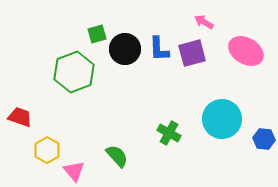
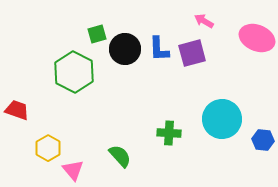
pink arrow: moved 1 px up
pink ellipse: moved 11 px right, 13 px up; rotated 8 degrees counterclockwise
green hexagon: rotated 12 degrees counterclockwise
red trapezoid: moved 3 px left, 7 px up
green cross: rotated 25 degrees counterclockwise
blue hexagon: moved 1 px left, 1 px down
yellow hexagon: moved 1 px right, 2 px up
green semicircle: moved 3 px right
pink triangle: moved 1 px left, 1 px up
